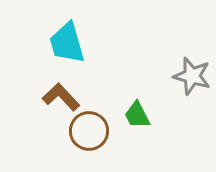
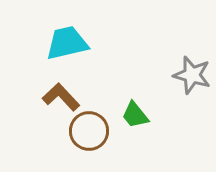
cyan trapezoid: rotated 93 degrees clockwise
gray star: moved 1 px up
green trapezoid: moved 2 px left; rotated 12 degrees counterclockwise
